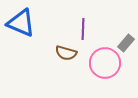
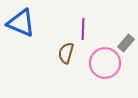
brown semicircle: rotated 90 degrees clockwise
